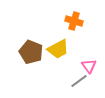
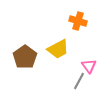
orange cross: moved 4 px right
brown pentagon: moved 6 px left, 5 px down; rotated 15 degrees clockwise
gray line: rotated 24 degrees counterclockwise
